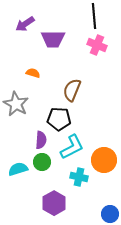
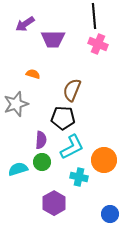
pink cross: moved 1 px right, 1 px up
orange semicircle: moved 1 px down
gray star: rotated 25 degrees clockwise
black pentagon: moved 4 px right, 1 px up
